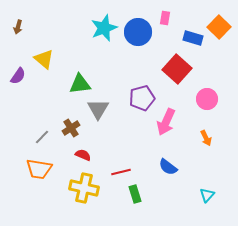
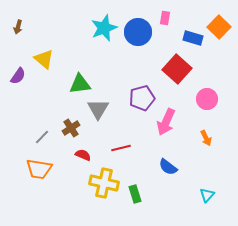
red line: moved 24 px up
yellow cross: moved 20 px right, 5 px up
